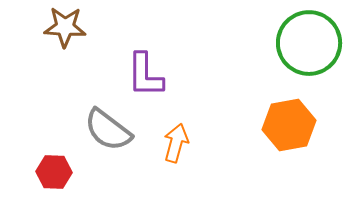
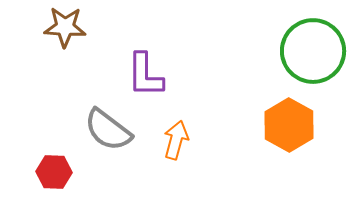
green circle: moved 4 px right, 8 px down
orange hexagon: rotated 21 degrees counterclockwise
orange arrow: moved 3 px up
